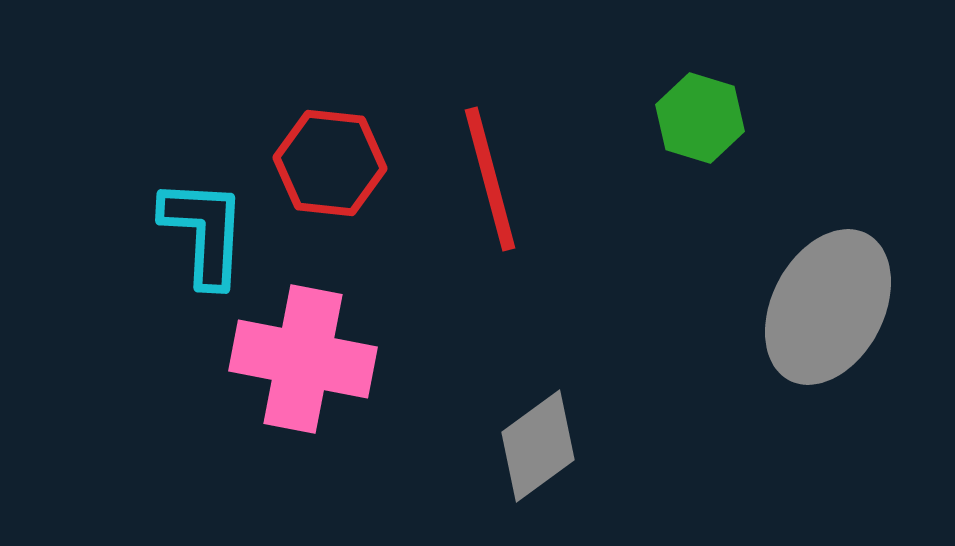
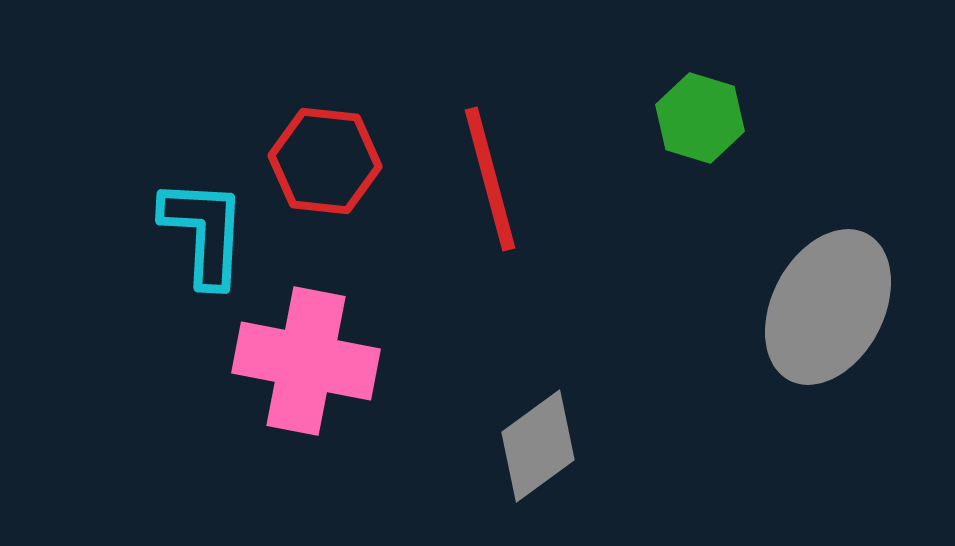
red hexagon: moved 5 px left, 2 px up
pink cross: moved 3 px right, 2 px down
